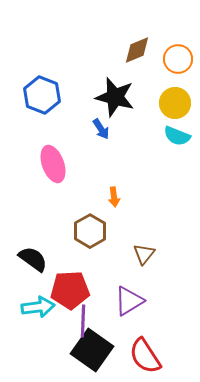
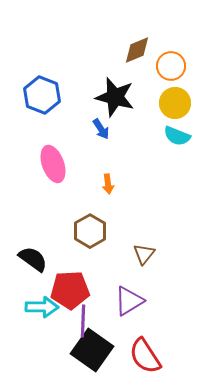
orange circle: moved 7 px left, 7 px down
orange arrow: moved 6 px left, 13 px up
cyan arrow: moved 4 px right; rotated 8 degrees clockwise
